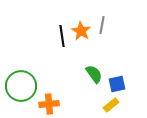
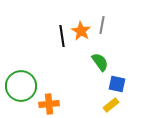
green semicircle: moved 6 px right, 12 px up
blue square: rotated 24 degrees clockwise
